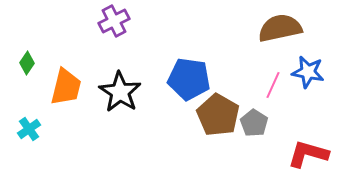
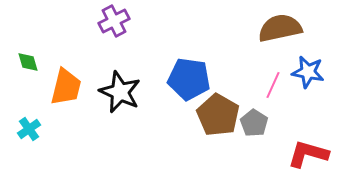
green diamond: moved 1 px right, 1 px up; rotated 50 degrees counterclockwise
black star: rotated 9 degrees counterclockwise
